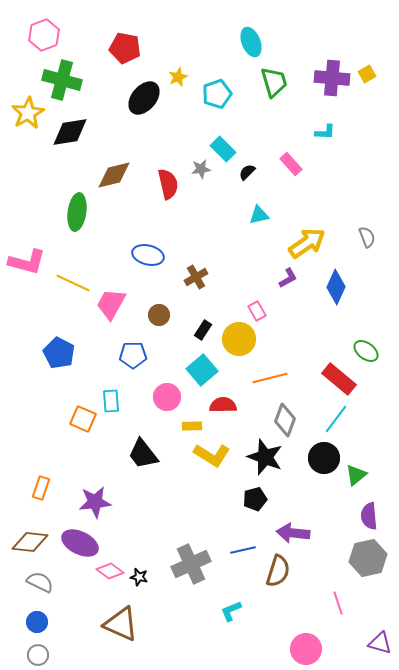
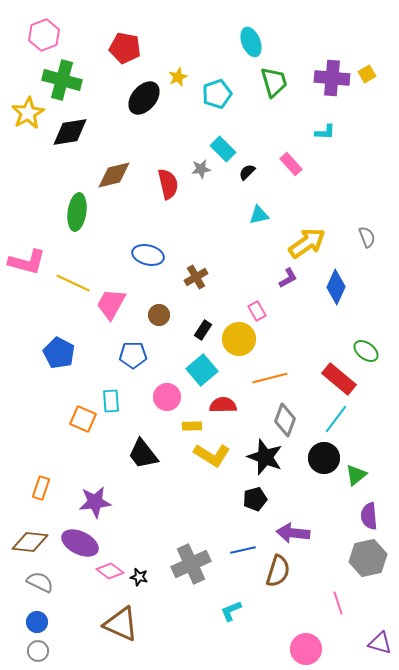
gray circle at (38, 655): moved 4 px up
